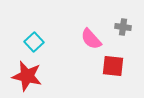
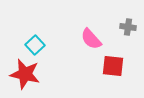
gray cross: moved 5 px right
cyan square: moved 1 px right, 3 px down
red star: moved 2 px left, 2 px up
